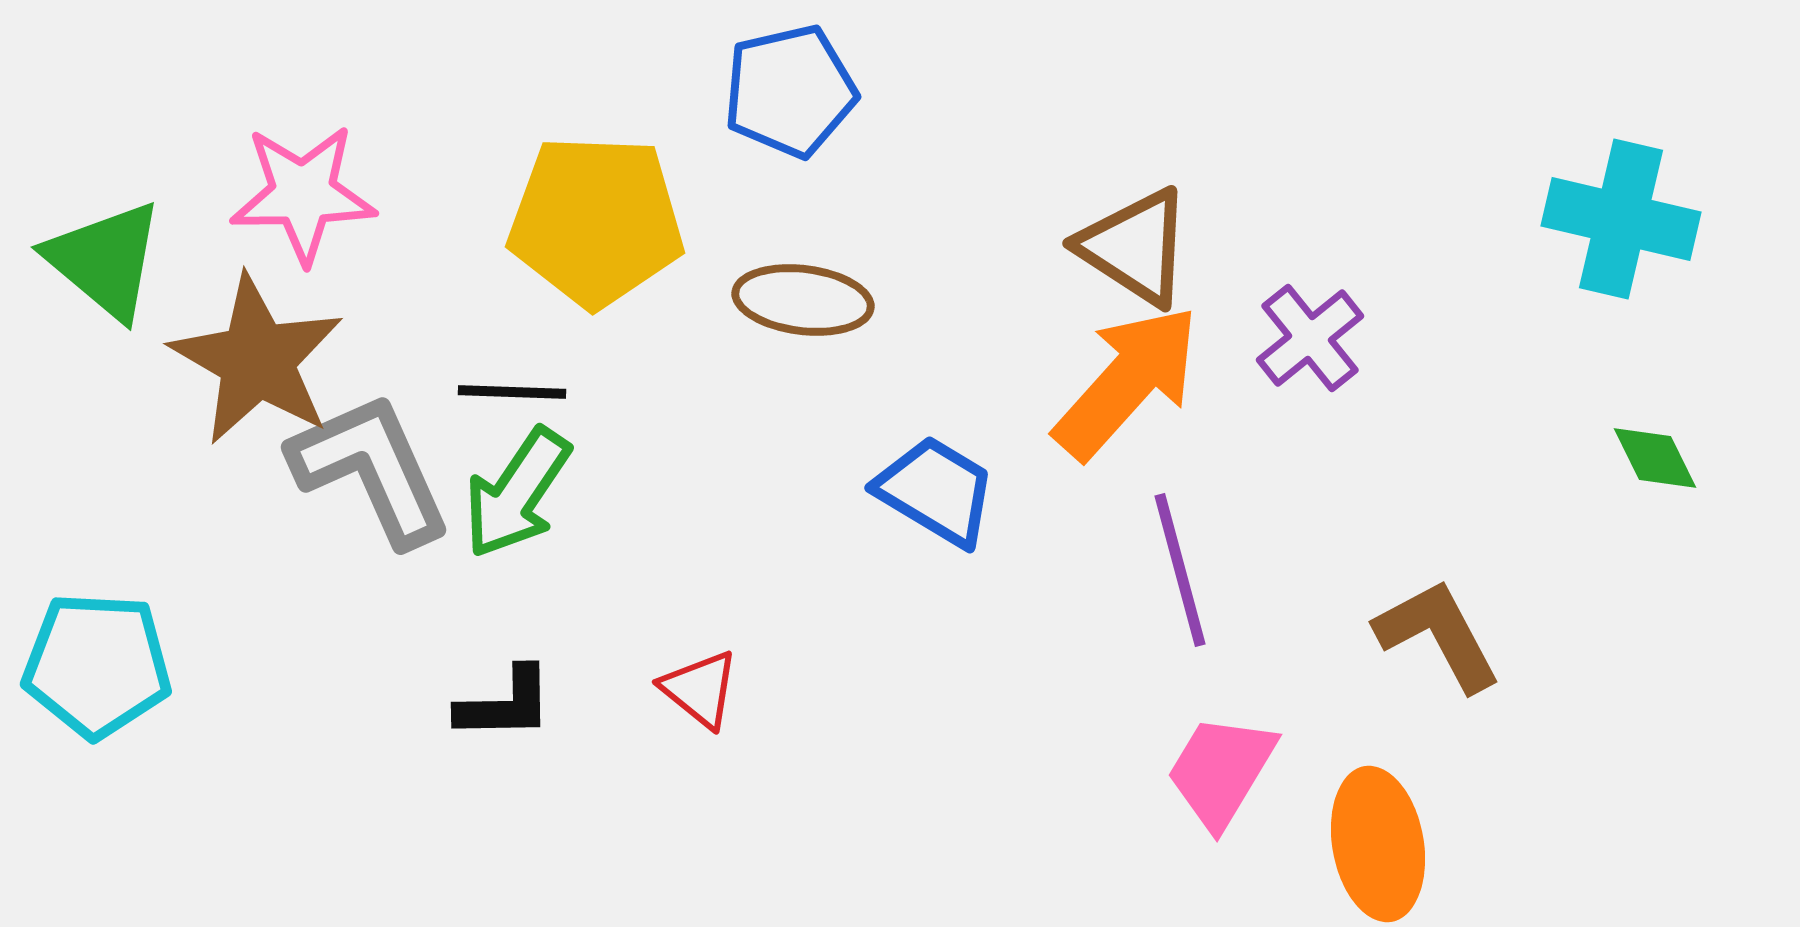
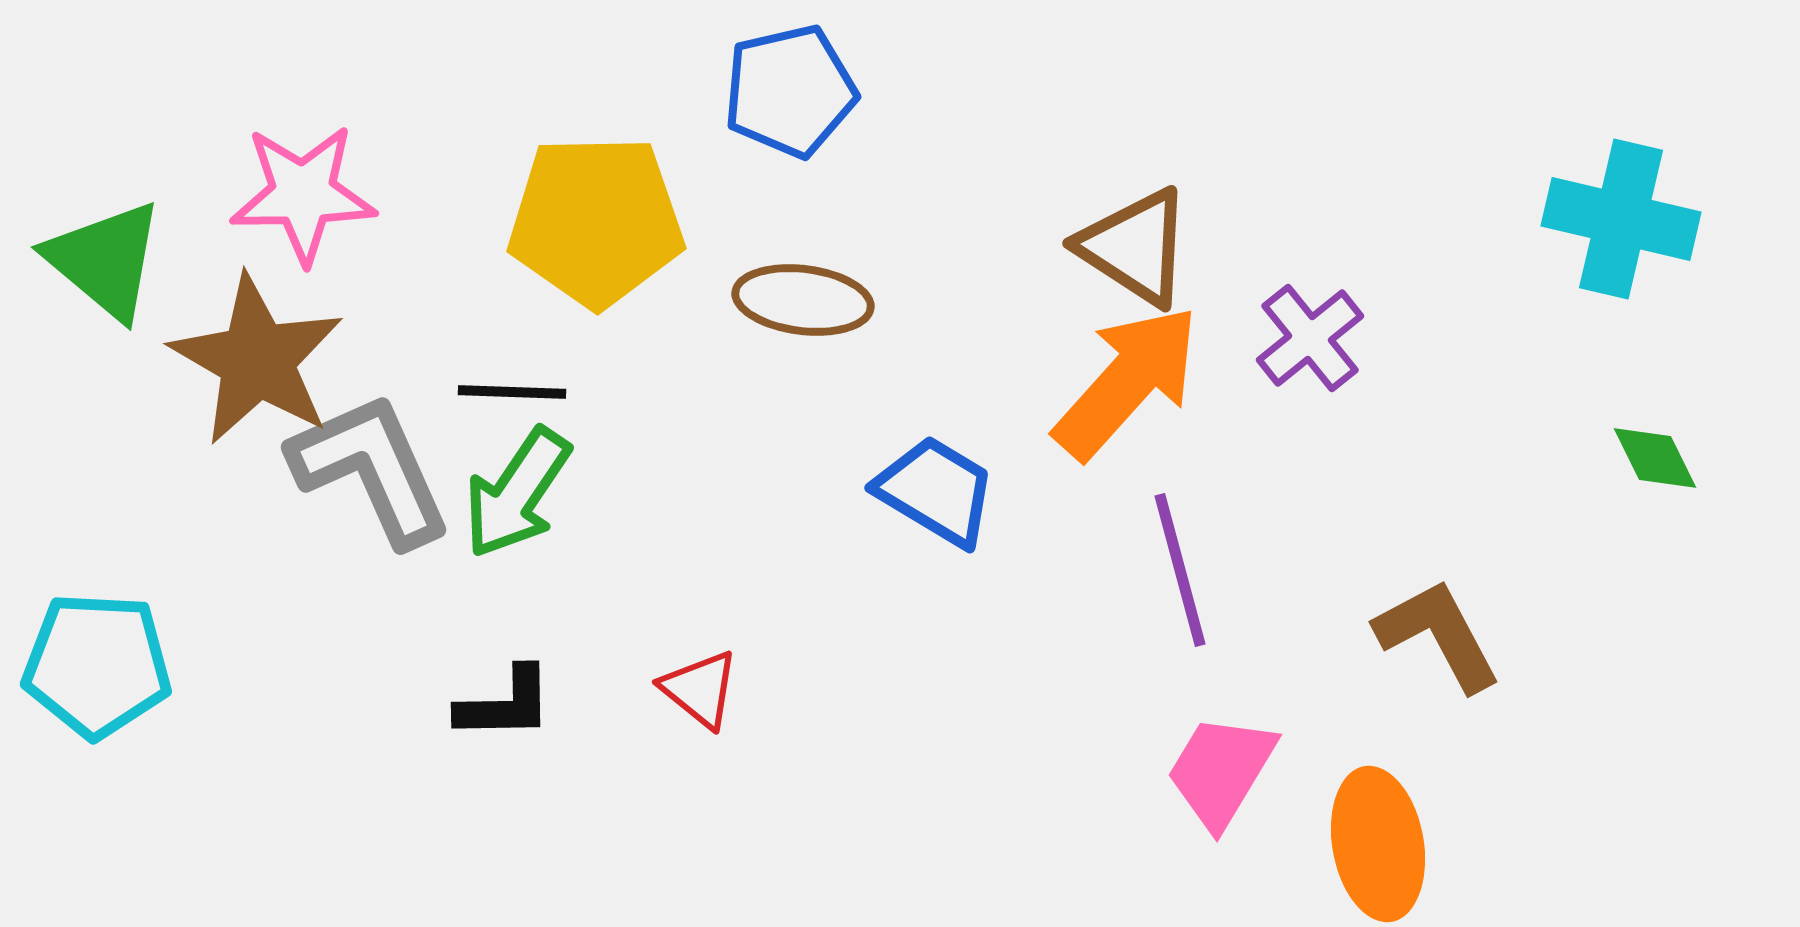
yellow pentagon: rotated 3 degrees counterclockwise
